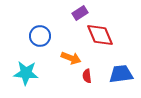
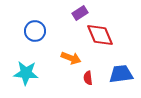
blue circle: moved 5 px left, 5 px up
red semicircle: moved 1 px right, 2 px down
